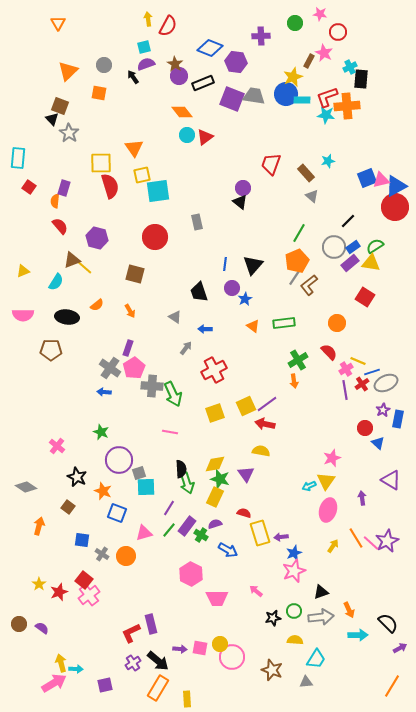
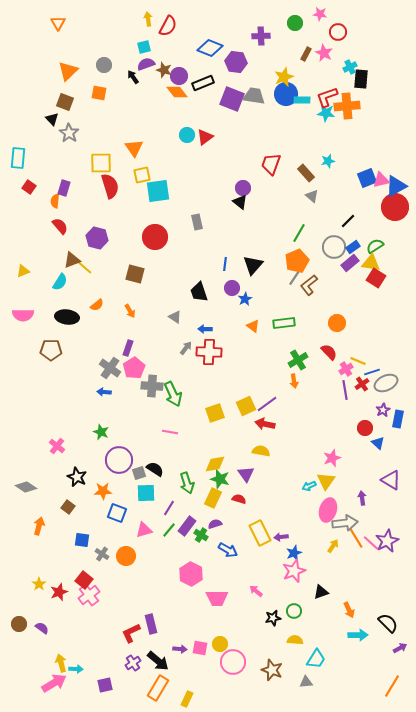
brown rectangle at (309, 61): moved 3 px left, 7 px up
brown star at (175, 64): moved 11 px left, 6 px down; rotated 14 degrees counterclockwise
yellow star at (293, 77): moved 9 px left
brown square at (60, 106): moved 5 px right, 4 px up
orange diamond at (182, 112): moved 5 px left, 20 px up
cyan star at (326, 115): moved 2 px up
cyan semicircle at (56, 282): moved 4 px right
red square at (365, 297): moved 11 px right, 19 px up
red cross at (214, 370): moved 5 px left, 18 px up; rotated 30 degrees clockwise
black semicircle at (181, 469): moved 26 px left; rotated 54 degrees counterclockwise
cyan square at (146, 487): moved 6 px down
orange star at (103, 491): rotated 24 degrees counterclockwise
yellow rectangle at (215, 497): moved 2 px left, 1 px down
red semicircle at (244, 513): moved 5 px left, 14 px up
pink triangle at (144, 533): moved 3 px up
yellow rectangle at (260, 533): rotated 10 degrees counterclockwise
gray arrow at (321, 617): moved 24 px right, 94 px up
pink circle at (232, 657): moved 1 px right, 5 px down
yellow rectangle at (187, 699): rotated 28 degrees clockwise
